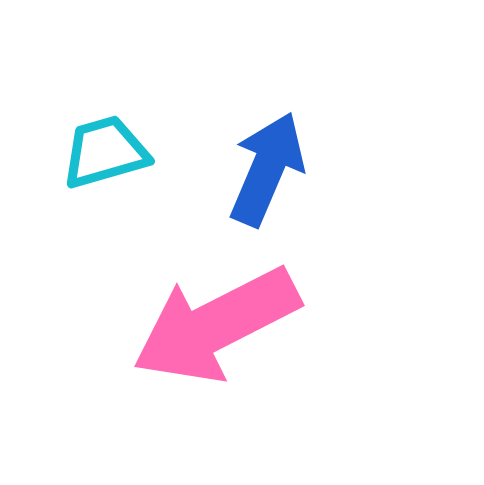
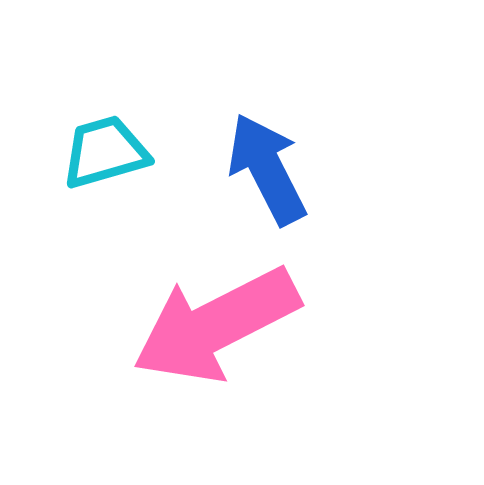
blue arrow: rotated 50 degrees counterclockwise
